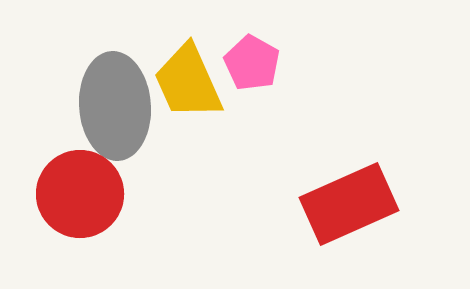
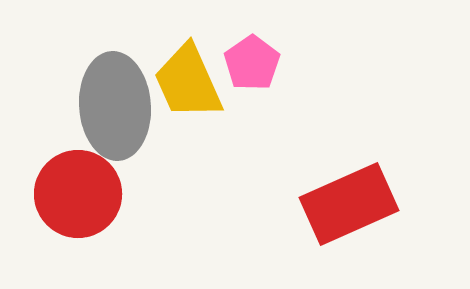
pink pentagon: rotated 8 degrees clockwise
red circle: moved 2 px left
